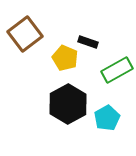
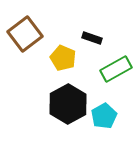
black rectangle: moved 4 px right, 4 px up
yellow pentagon: moved 2 px left
green rectangle: moved 1 px left, 1 px up
cyan pentagon: moved 3 px left, 2 px up
